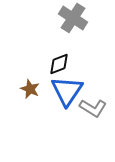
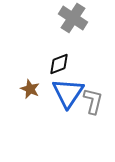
blue triangle: moved 1 px right, 2 px down
gray L-shape: moved 7 px up; rotated 108 degrees counterclockwise
